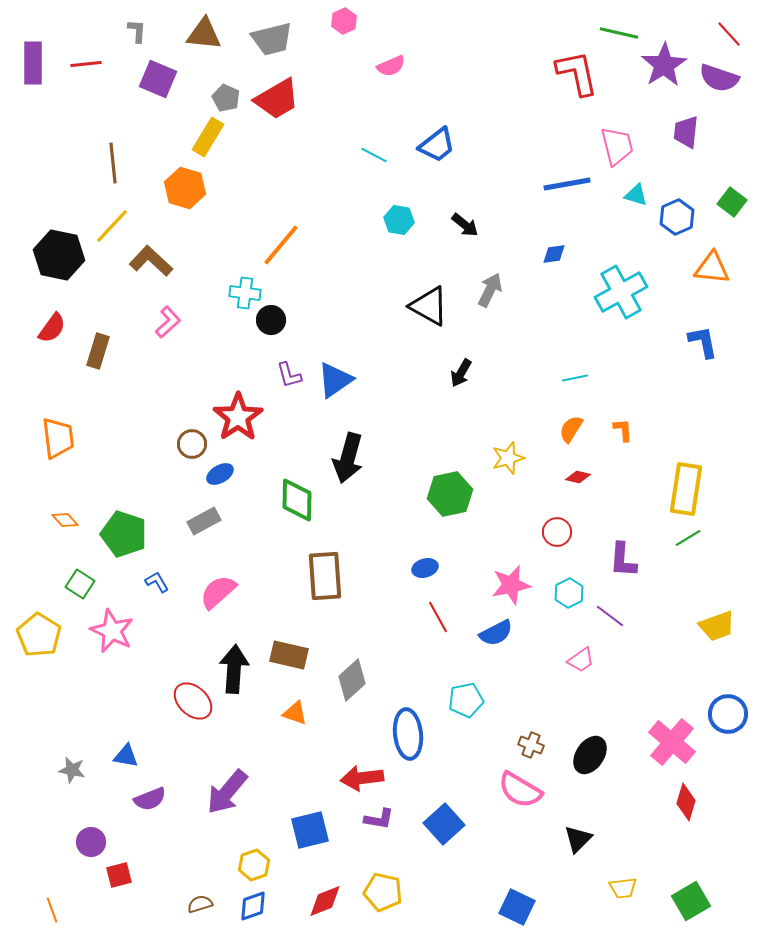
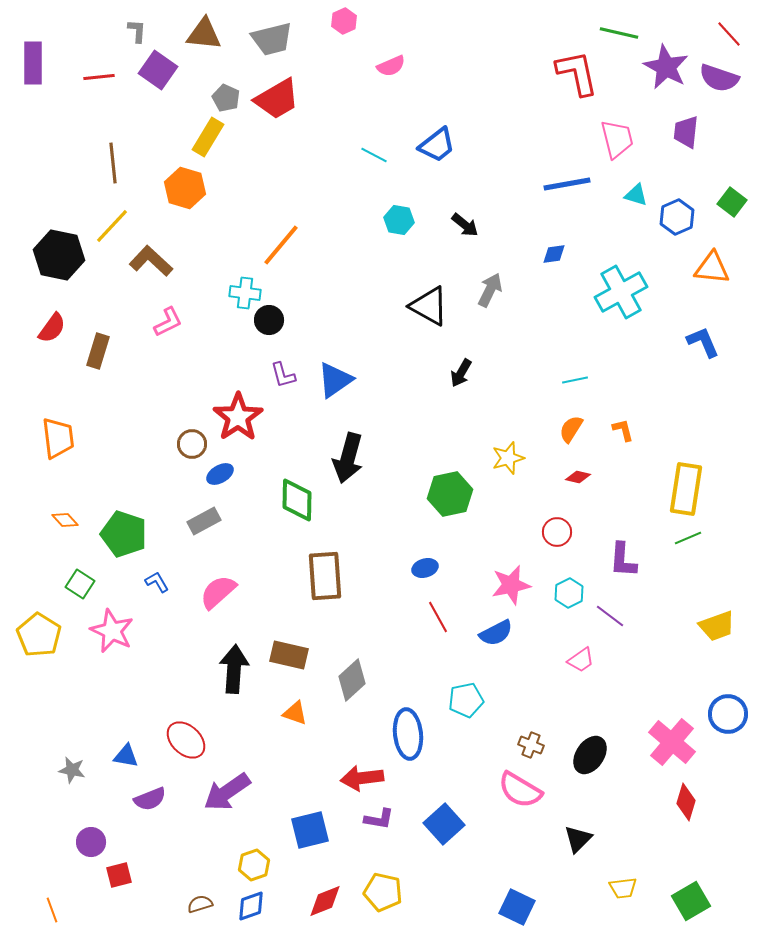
red line at (86, 64): moved 13 px right, 13 px down
purple star at (664, 65): moved 2 px right, 2 px down; rotated 12 degrees counterclockwise
purple square at (158, 79): moved 9 px up; rotated 12 degrees clockwise
pink trapezoid at (617, 146): moved 7 px up
black circle at (271, 320): moved 2 px left
pink L-shape at (168, 322): rotated 16 degrees clockwise
blue L-shape at (703, 342): rotated 12 degrees counterclockwise
purple L-shape at (289, 375): moved 6 px left
cyan line at (575, 378): moved 2 px down
orange L-shape at (623, 430): rotated 10 degrees counterclockwise
green line at (688, 538): rotated 8 degrees clockwise
red ellipse at (193, 701): moved 7 px left, 39 px down
purple arrow at (227, 792): rotated 15 degrees clockwise
blue diamond at (253, 906): moved 2 px left
